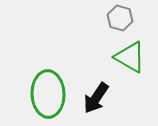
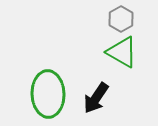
gray hexagon: moved 1 px right, 1 px down; rotated 15 degrees clockwise
green triangle: moved 8 px left, 5 px up
